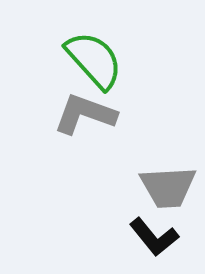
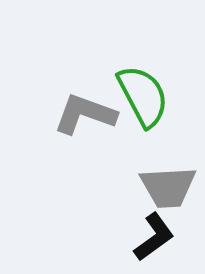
green semicircle: moved 49 px right, 36 px down; rotated 14 degrees clockwise
black L-shape: rotated 87 degrees counterclockwise
